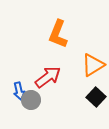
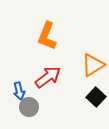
orange L-shape: moved 11 px left, 2 px down
gray circle: moved 2 px left, 7 px down
